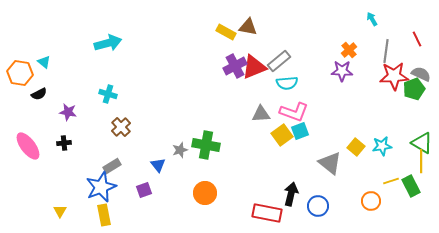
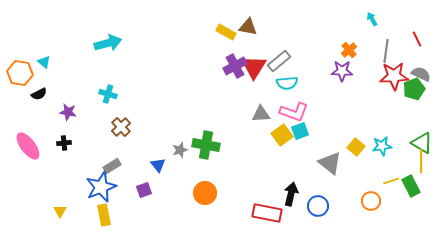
red triangle at (254, 67): rotated 36 degrees counterclockwise
